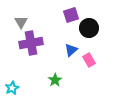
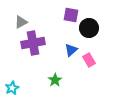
purple square: rotated 28 degrees clockwise
gray triangle: rotated 32 degrees clockwise
purple cross: moved 2 px right
